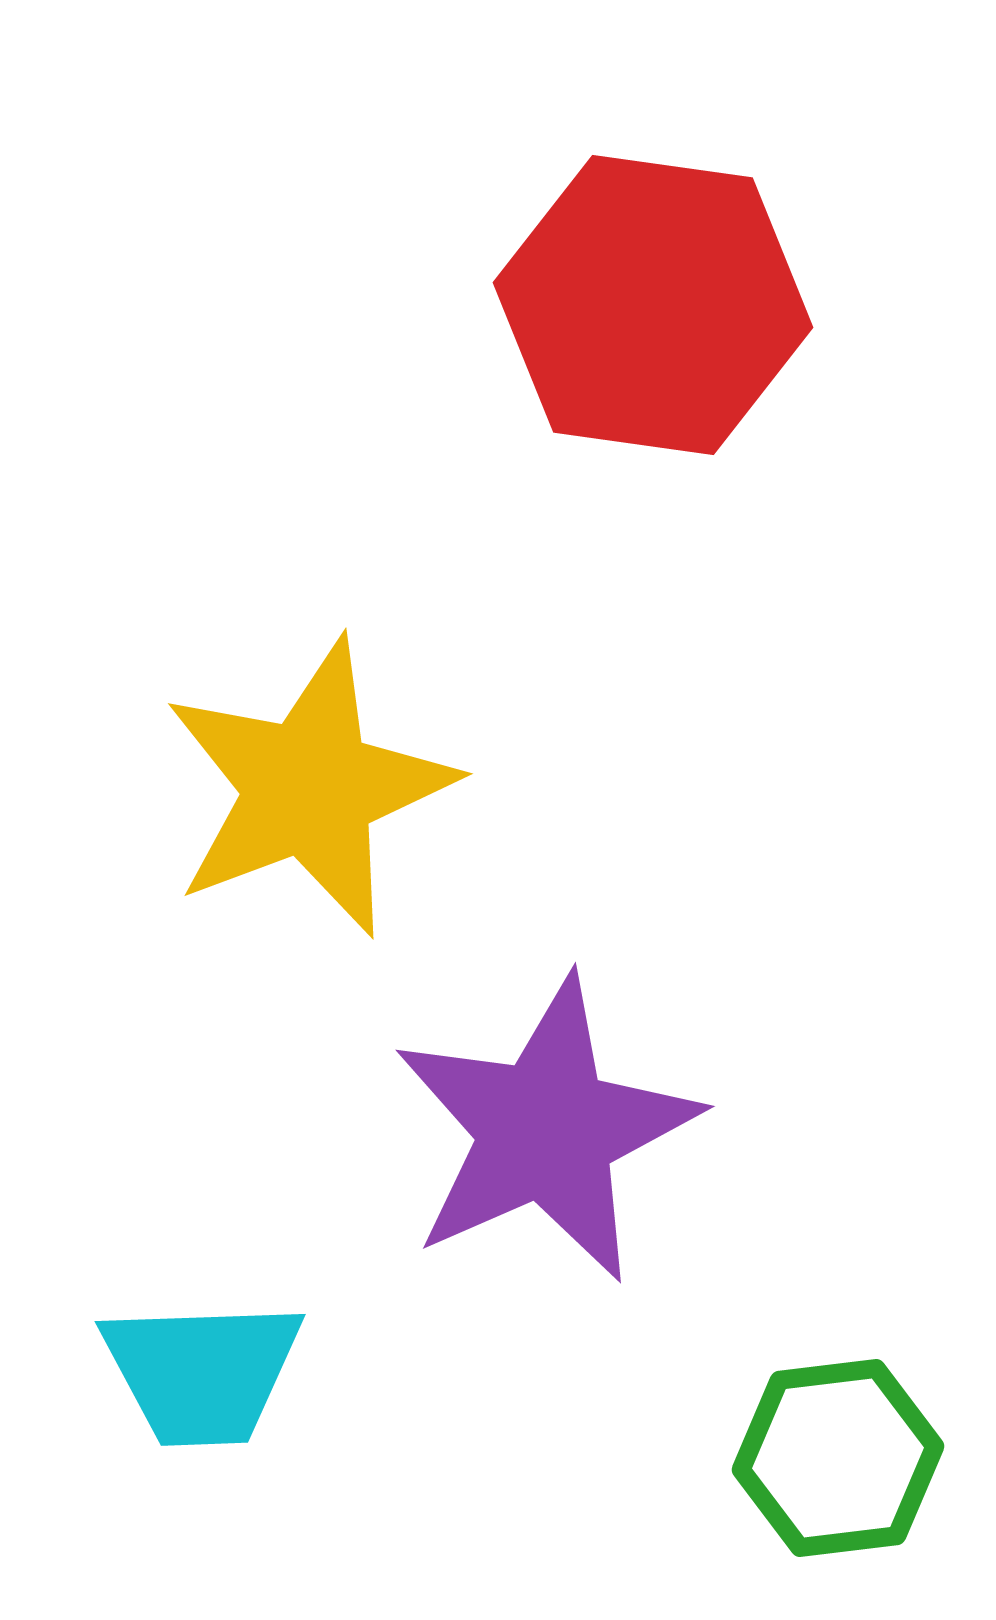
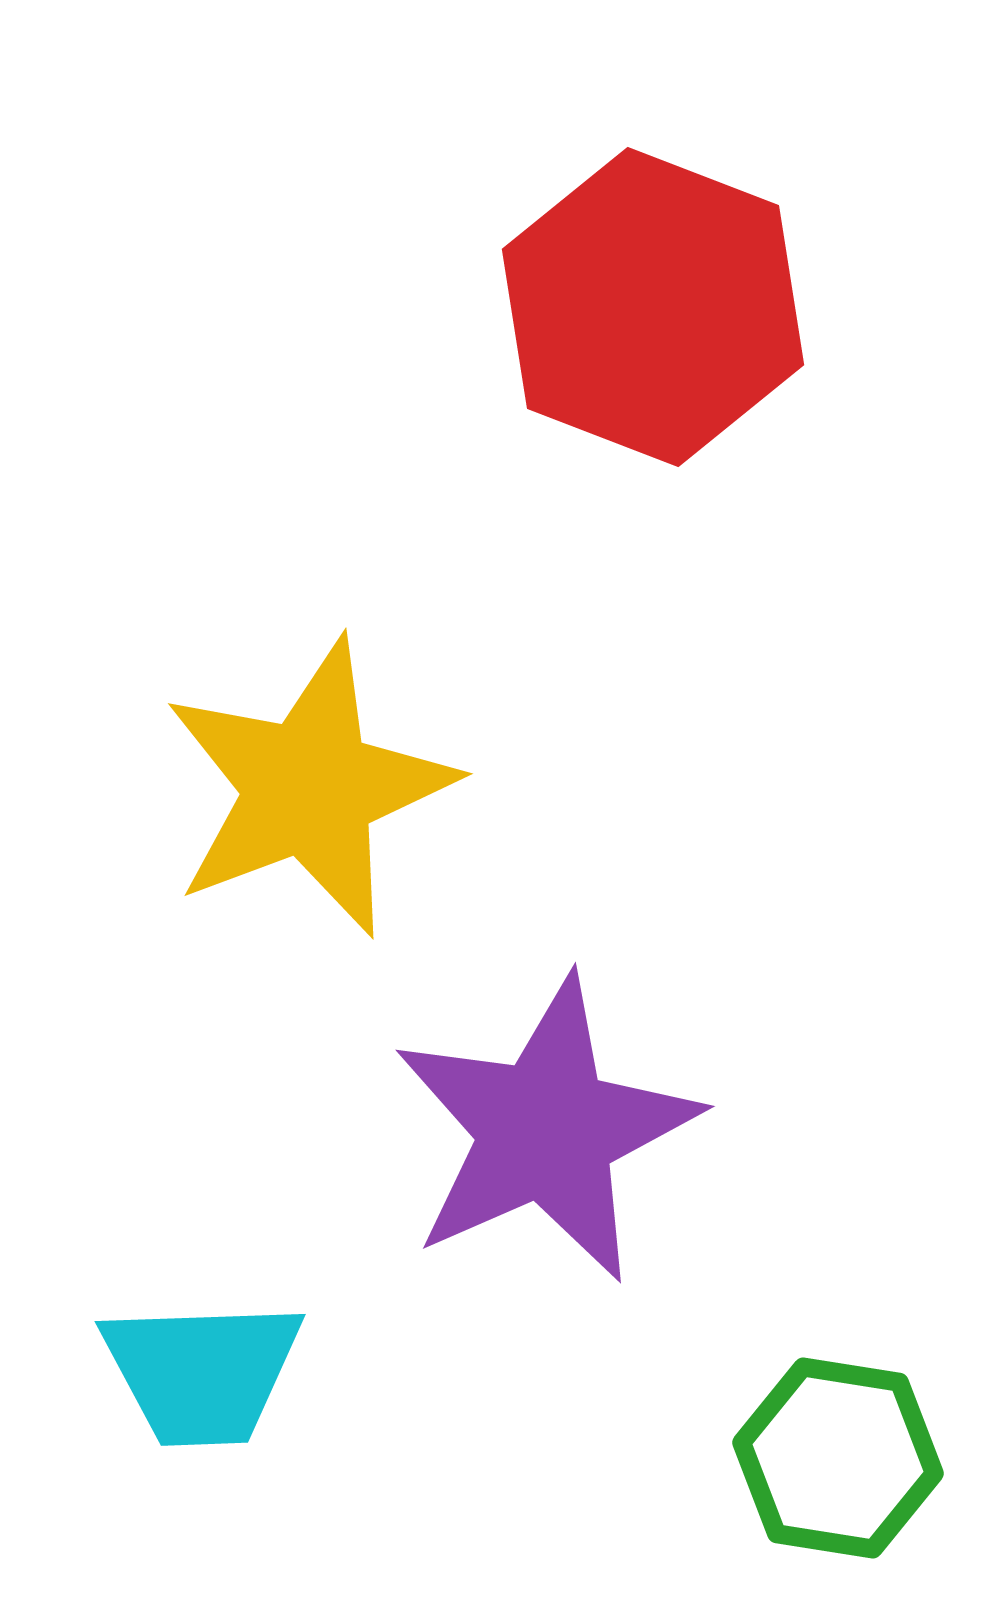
red hexagon: moved 2 px down; rotated 13 degrees clockwise
green hexagon: rotated 16 degrees clockwise
